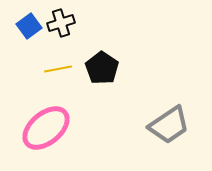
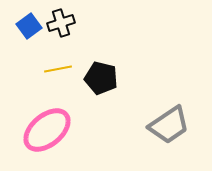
black pentagon: moved 1 px left, 10 px down; rotated 20 degrees counterclockwise
pink ellipse: moved 1 px right, 2 px down
